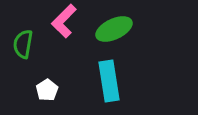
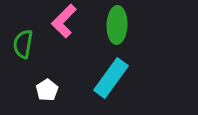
green ellipse: moved 3 px right, 4 px up; rotated 63 degrees counterclockwise
cyan rectangle: moved 2 px right, 3 px up; rotated 45 degrees clockwise
